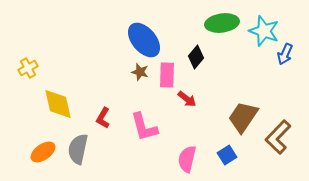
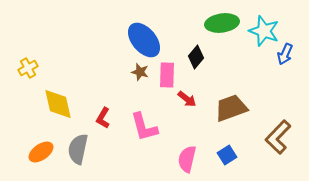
brown trapezoid: moved 12 px left, 9 px up; rotated 36 degrees clockwise
orange ellipse: moved 2 px left
